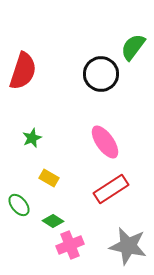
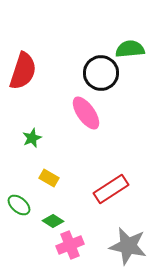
green semicircle: moved 3 px left, 2 px down; rotated 48 degrees clockwise
black circle: moved 1 px up
pink ellipse: moved 19 px left, 29 px up
green ellipse: rotated 10 degrees counterclockwise
